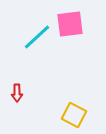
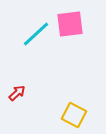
cyan line: moved 1 px left, 3 px up
red arrow: rotated 132 degrees counterclockwise
